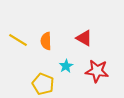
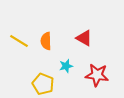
yellow line: moved 1 px right, 1 px down
cyan star: rotated 16 degrees clockwise
red star: moved 4 px down
